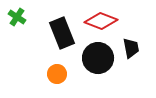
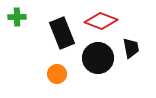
green cross: rotated 36 degrees counterclockwise
